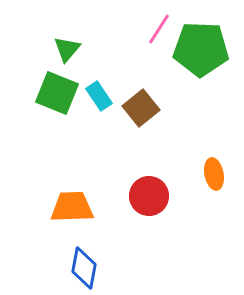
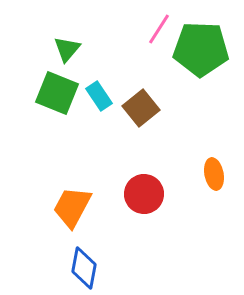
red circle: moved 5 px left, 2 px up
orange trapezoid: rotated 60 degrees counterclockwise
